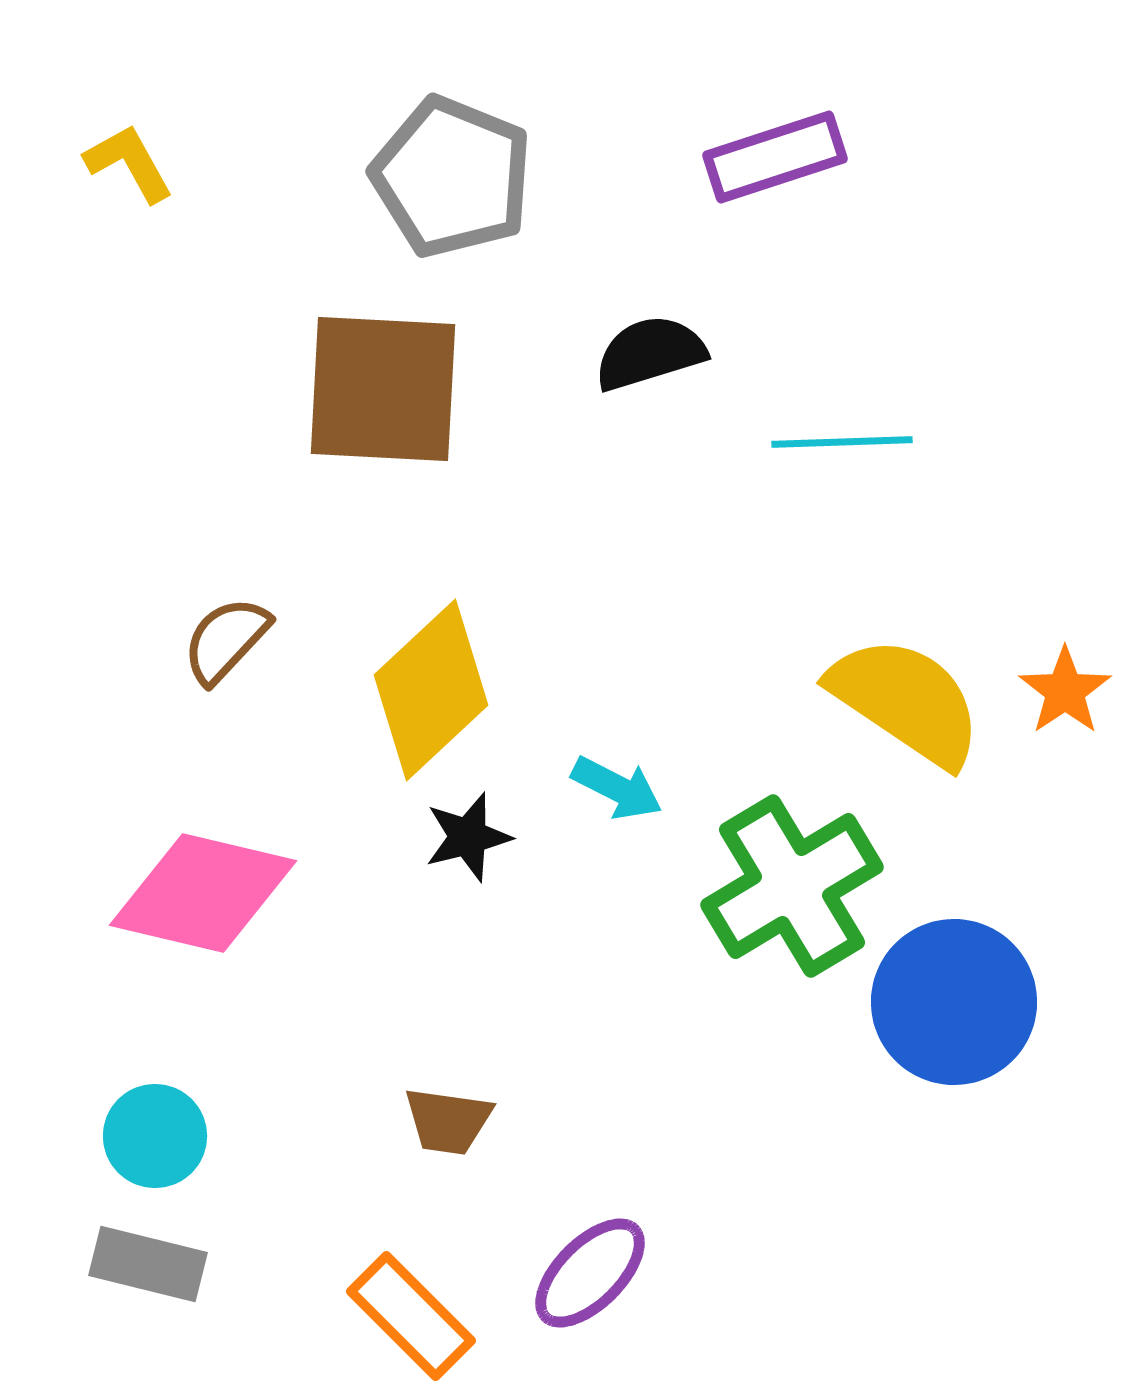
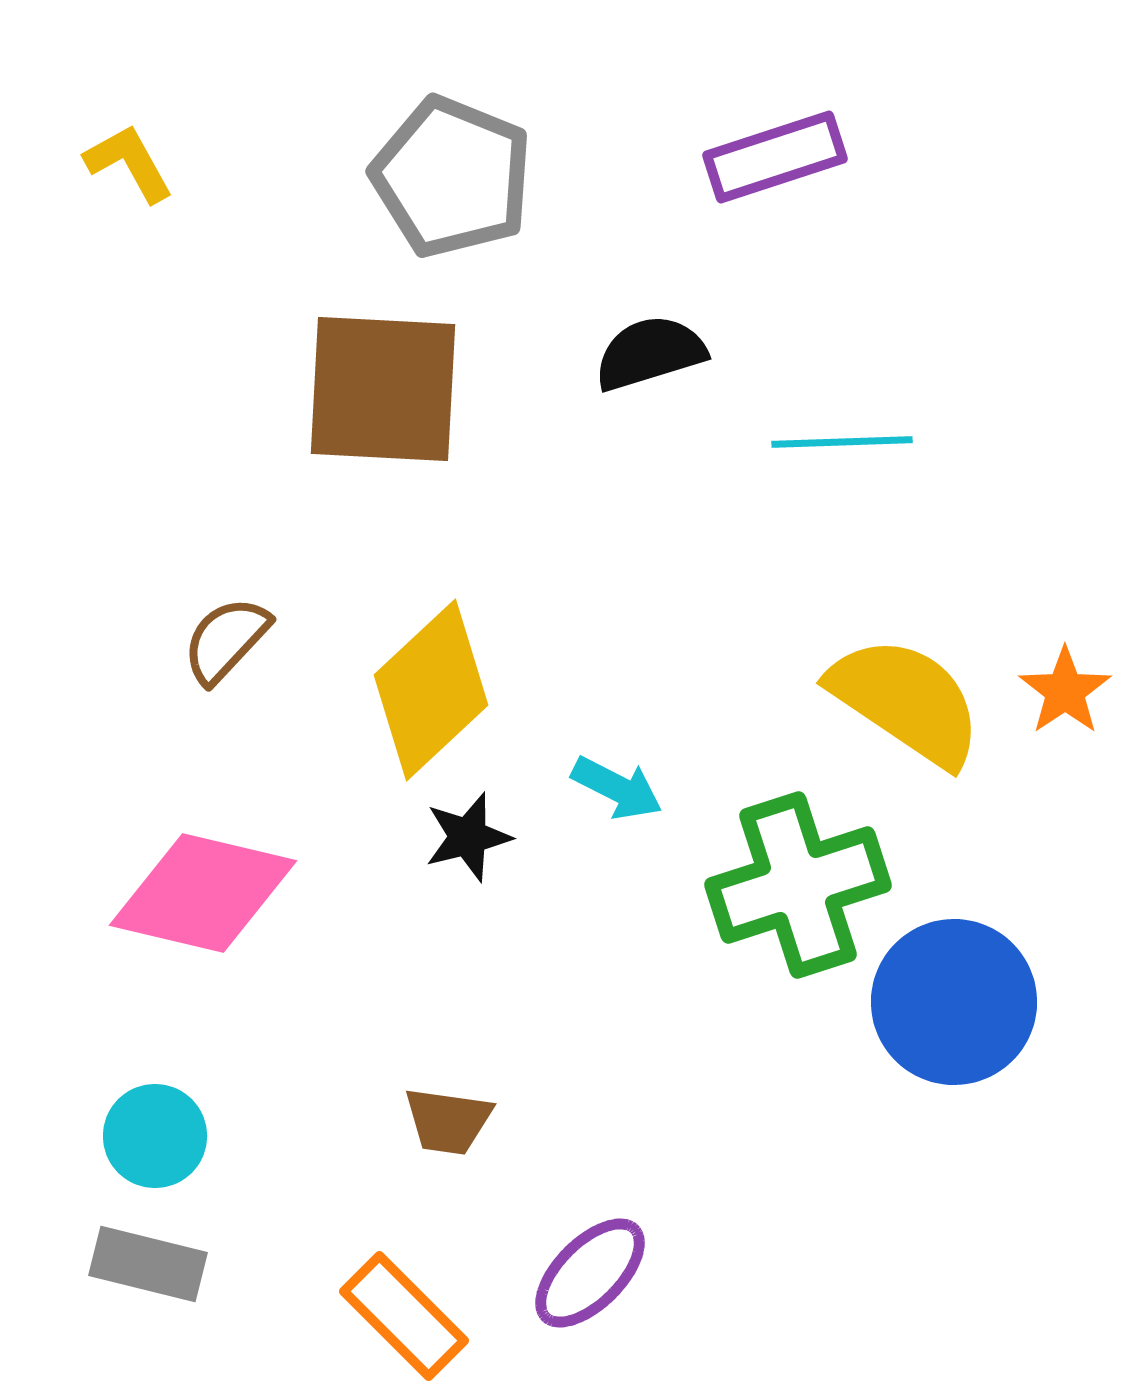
green cross: moved 6 px right, 1 px up; rotated 13 degrees clockwise
orange rectangle: moved 7 px left
